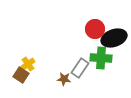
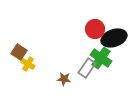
green cross: rotated 30 degrees clockwise
yellow cross: rotated 24 degrees counterclockwise
gray rectangle: moved 7 px right
brown square: moved 2 px left, 23 px up
